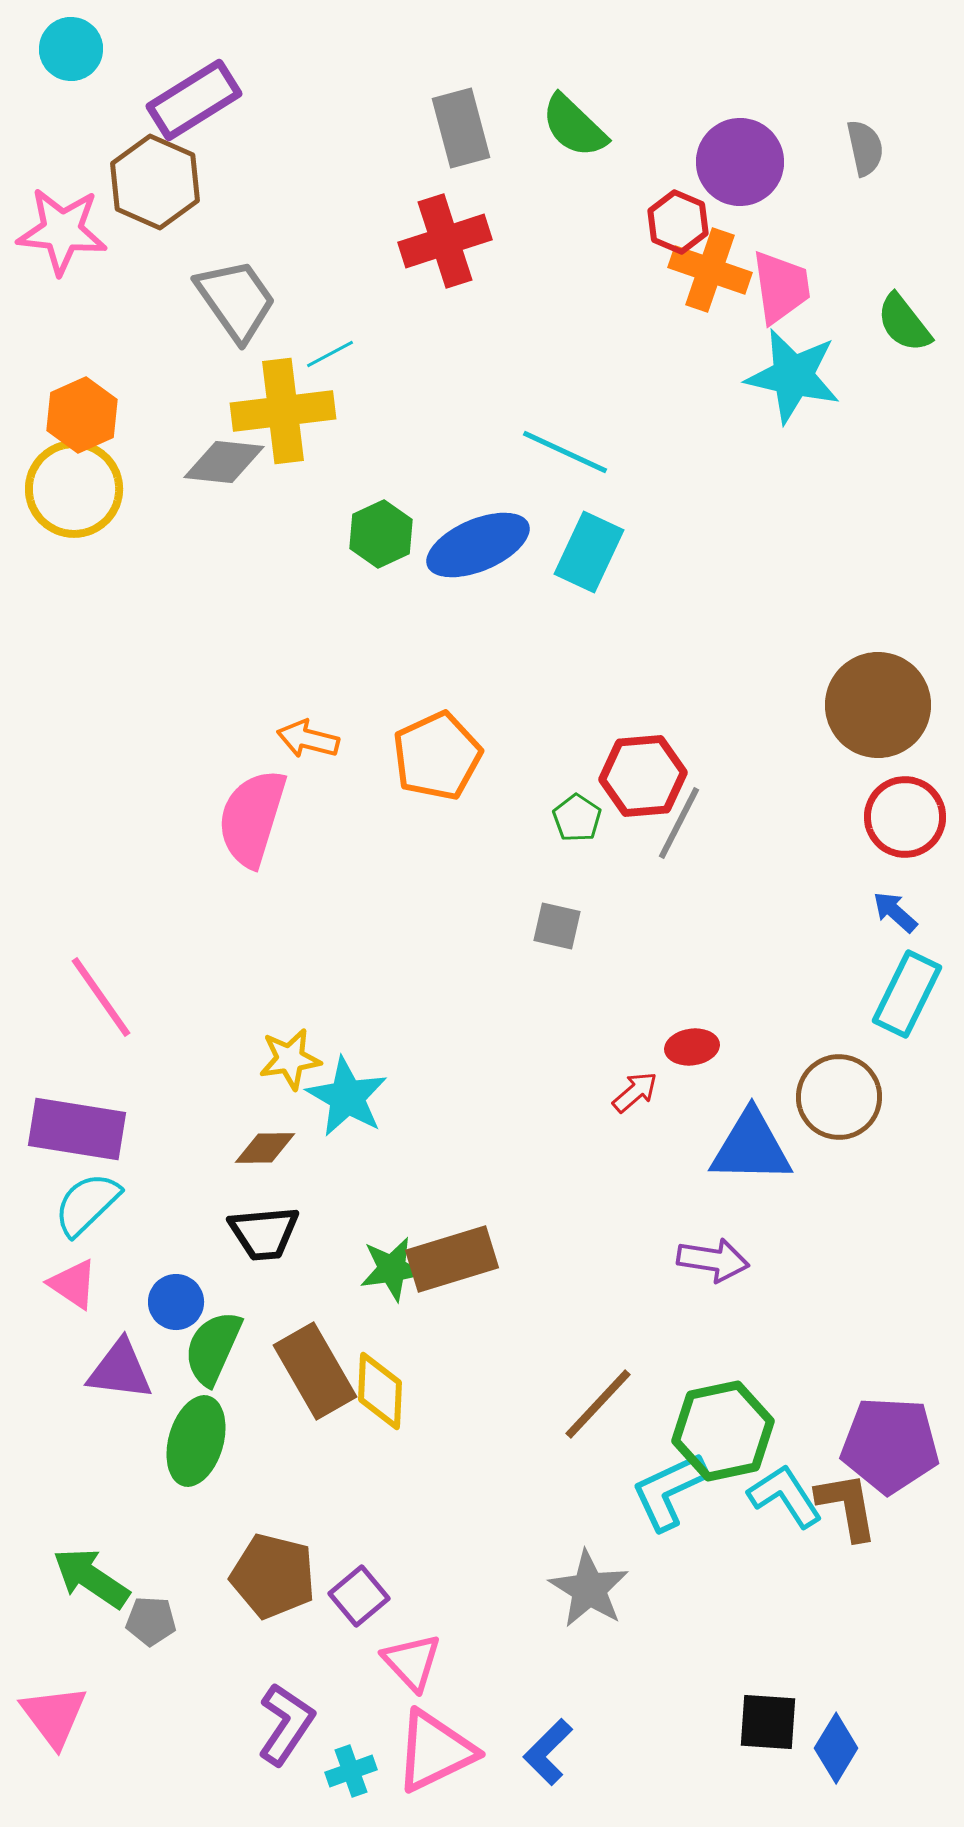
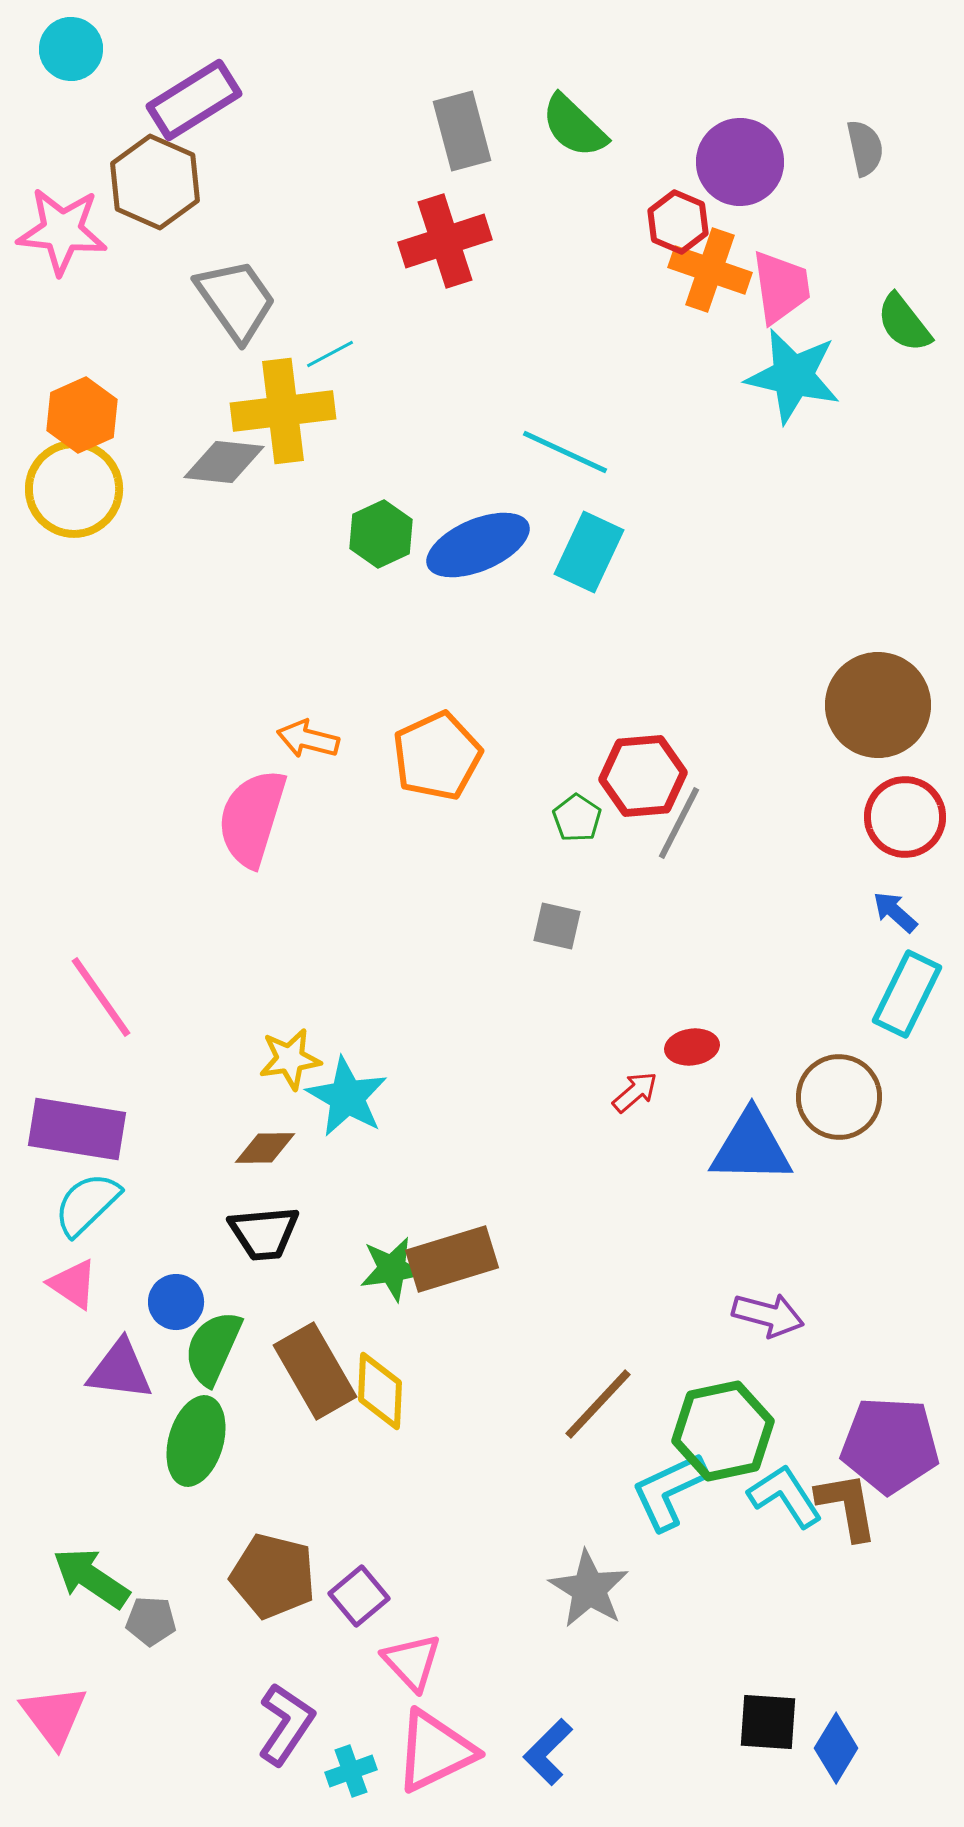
gray rectangle at (461, 128): moved 1 px right, 3 px down
purple arrow at (713, 1260): moved 55 px right, 55 px down; rotated 6 degrees clockwise
